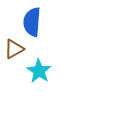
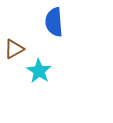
blue semicircle: moved 22 px right; rotated 8 degrees counterclockwise
